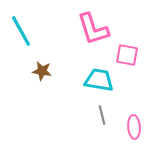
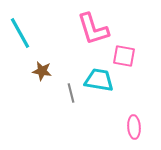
cyan line: moved 1 px left, 2 px down
pink square: moved 3 px left, 1 px down
gray line: moved 31 px left, 22 px up
